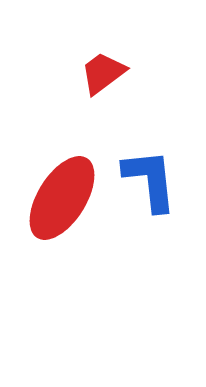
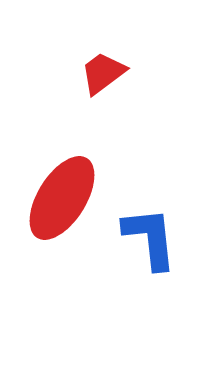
blue L-shape: moved 58 px down
